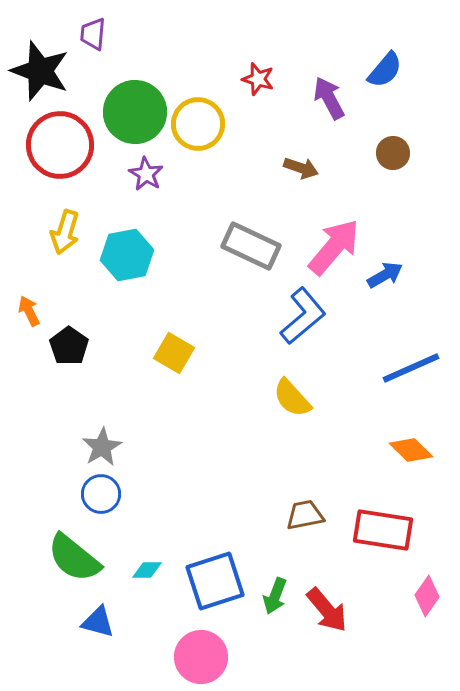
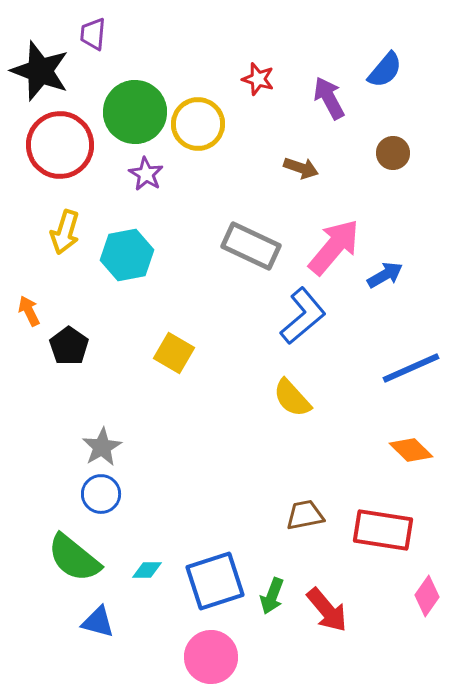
green arrow: moved 3 px left
pink circle: moved 10 px right
